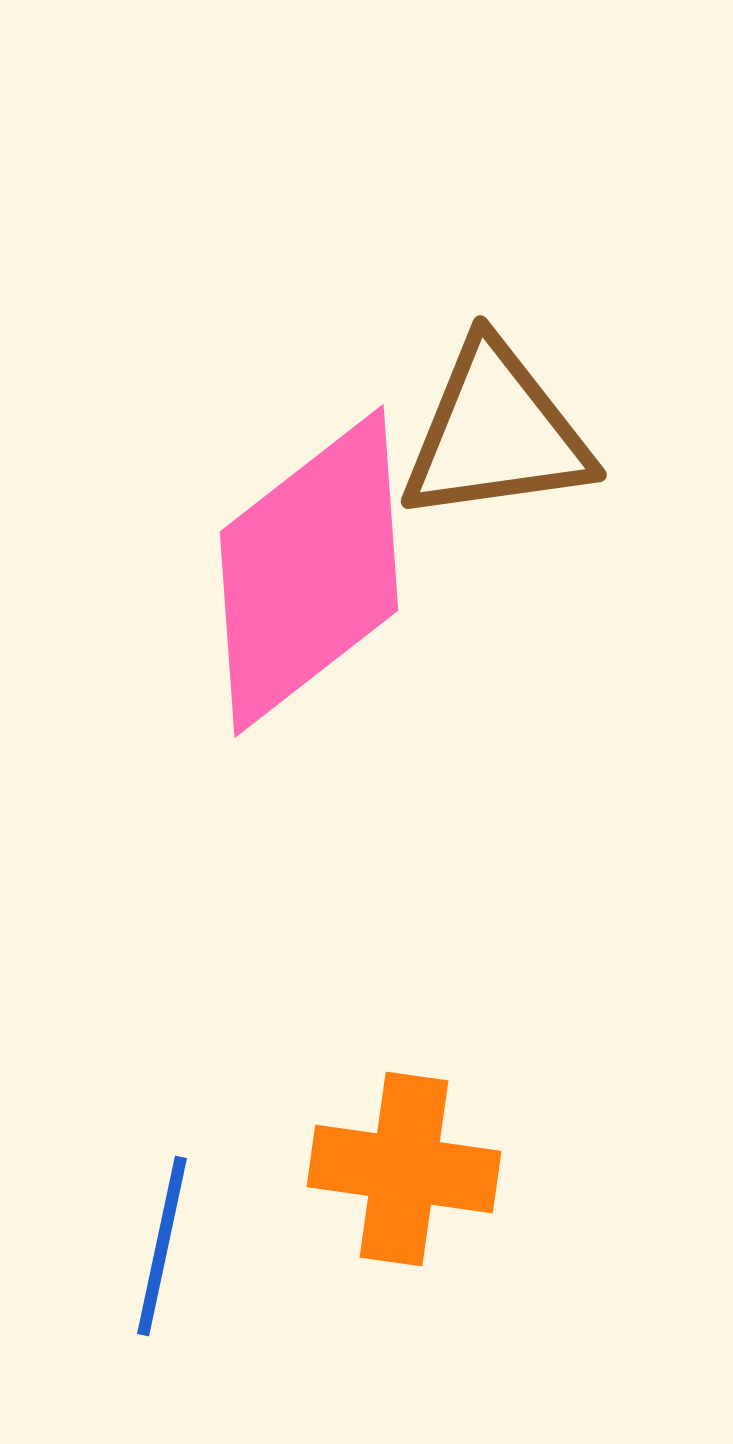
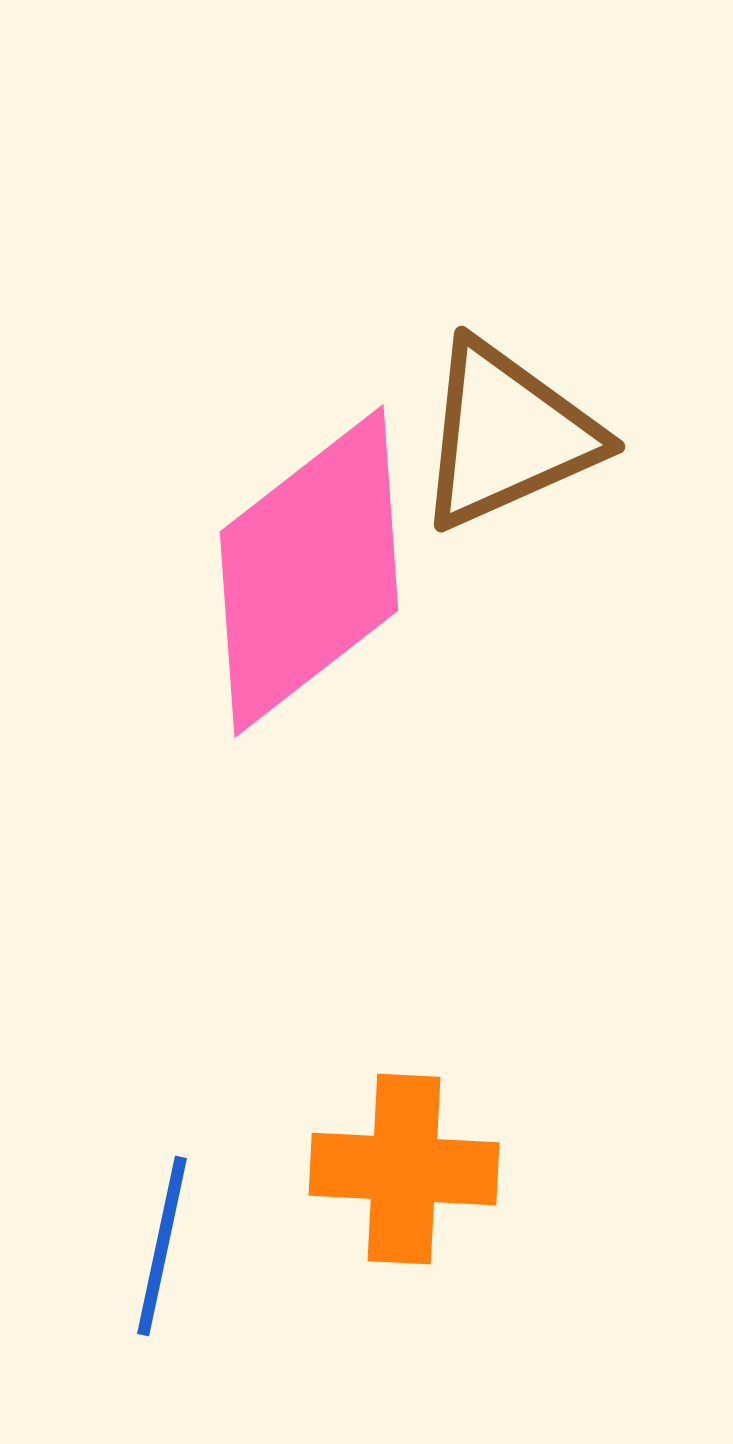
brown triangle: moved 11 px right, 2 px down; rotated 16 degrees counterclockwise
orange cross: rotated 5 degrees counterclockwise
